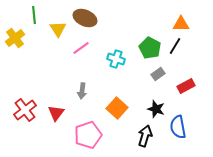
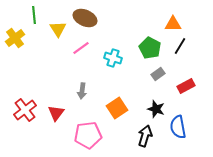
orange triangle: moved 8 px left
black line: moved 5 px right
cyan cross: moved 3 px left, 1 px up
orange square: rotated 15 degrees clockwise
pink pentagon: rotated 12 degrees clockwise
